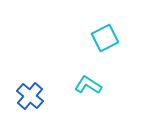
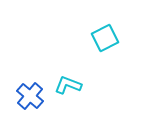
cyan L-shape: moved 20 px left; rotated 12 degrees counterclockwise
